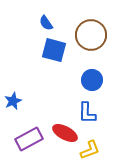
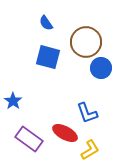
brown circle: moved 5 px left, 7 px down
blue square: moved 6 px left, 7 px down
blue circle: moved 9 px right, 12 px up
blue star: rotated 12 degrees counterclockwise
blue L-shape: rotated 20 degrees counterclockwise
purple rectangle: rotated 64 degrees clockwise
yellow L-shape: rotated 10 degrees counterclockwise
